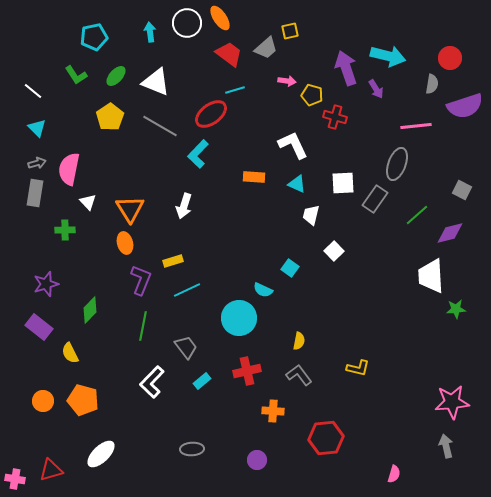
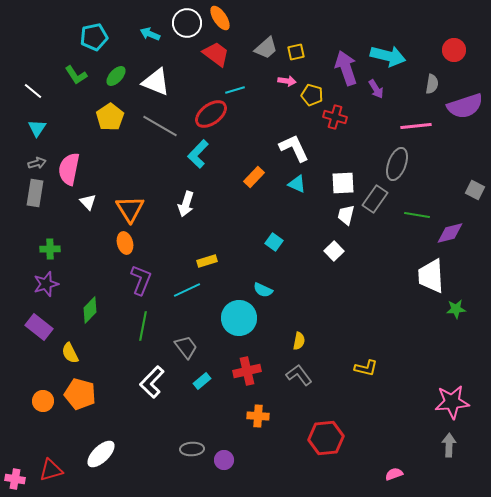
yellow square at (290, 31): moved 6 px right, 21 px down
cyan arrow at (150, 32): moved 2 px down; rotated 60 degrees counterclockwise
red trapezoid at (229, 54): moved 13 px left
red circle at (450, 58): moved 4 px right, 8 px up
cyan triangle at (37, 128): rotated 18 degrees clockwise
white L-shape at (293, 145): moved 1 px right, 3 px down
orange rectangle at (254, 177): rotated 50 degrees counterclockwise
gray square at (462, 190): moved 13 px right
white arrow at (184, 206): moved 2 px right, 2 px up
white trapezoid at (311, 215): moved 35 px right
green line at (417, 215): rotated 50 degrees clockwise
green cross at (65, 230): moved 15 px left, 19 px down
yellow rectangle at (173, 261): moved 34 px right
cyan square at (290, 268): moved 16 px left, 26 px up
yellow L-shape at (358, 368): moved 8 px right
orange pentagon at (83, 400): moved 3 px left, 6 px up
orange cross at (273, 411): moved 15 px left, 5 px down
gray arrow at (446, 446): moved 3 px right, 1 px up; rotated 15 degrees clockwise
purple circle at (257, 460): moved 33 px left
pink semicircle at (394, 474): rotated 126 degrees counterclockwise
